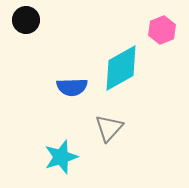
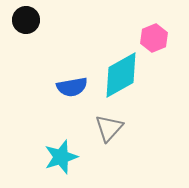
pink hexagon: moved 8 px left, 8 px down
cyan diamond: moved 7 px down
blue semicircle: rotated 8 degrees counterclockwise
